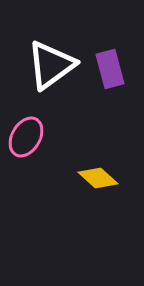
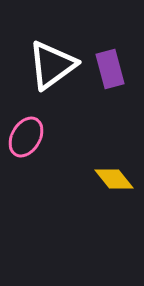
white triangle: moved 1 px right
yellow diamond: moved 16 px right, 1 px down; rotated 9 degrees clockwise
